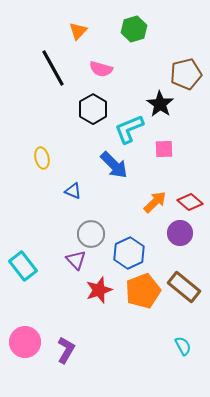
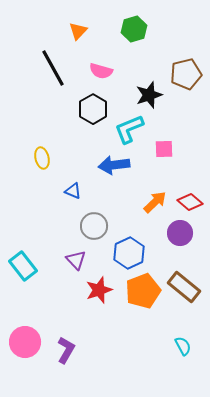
pink semicircle: moved 2 px down
black star: moved 11 px left, 9 px up; rotated 20 degrees clockwise
blue arrow: rotated 128 degrees clockwise
gray circle: moved 3 px right, 8 px up
